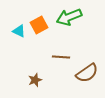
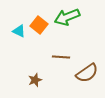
green arrow: moved 2 px left
orange square: rotated 24 degrees counterclockwise
